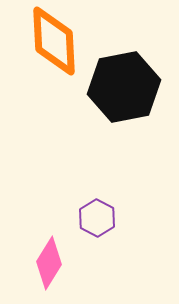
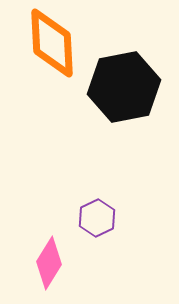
orange diamond: moved 2 px left, 2 px down
purple hexagon: rotated 6 degrees clockwise
